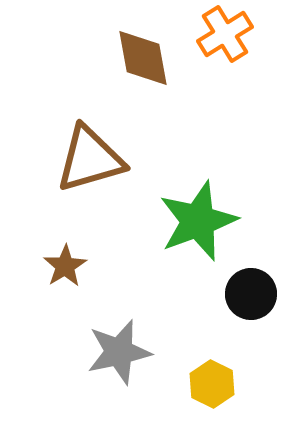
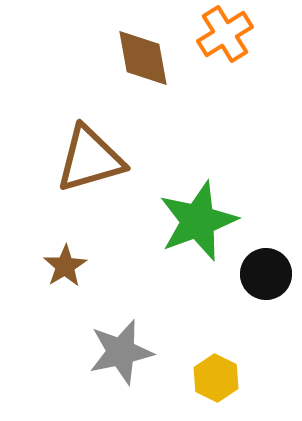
black circle: moved 15 px right, 20 px up
gray star: moved 2 px right
yellow hexagon: moved 4 px right, 6 px up
